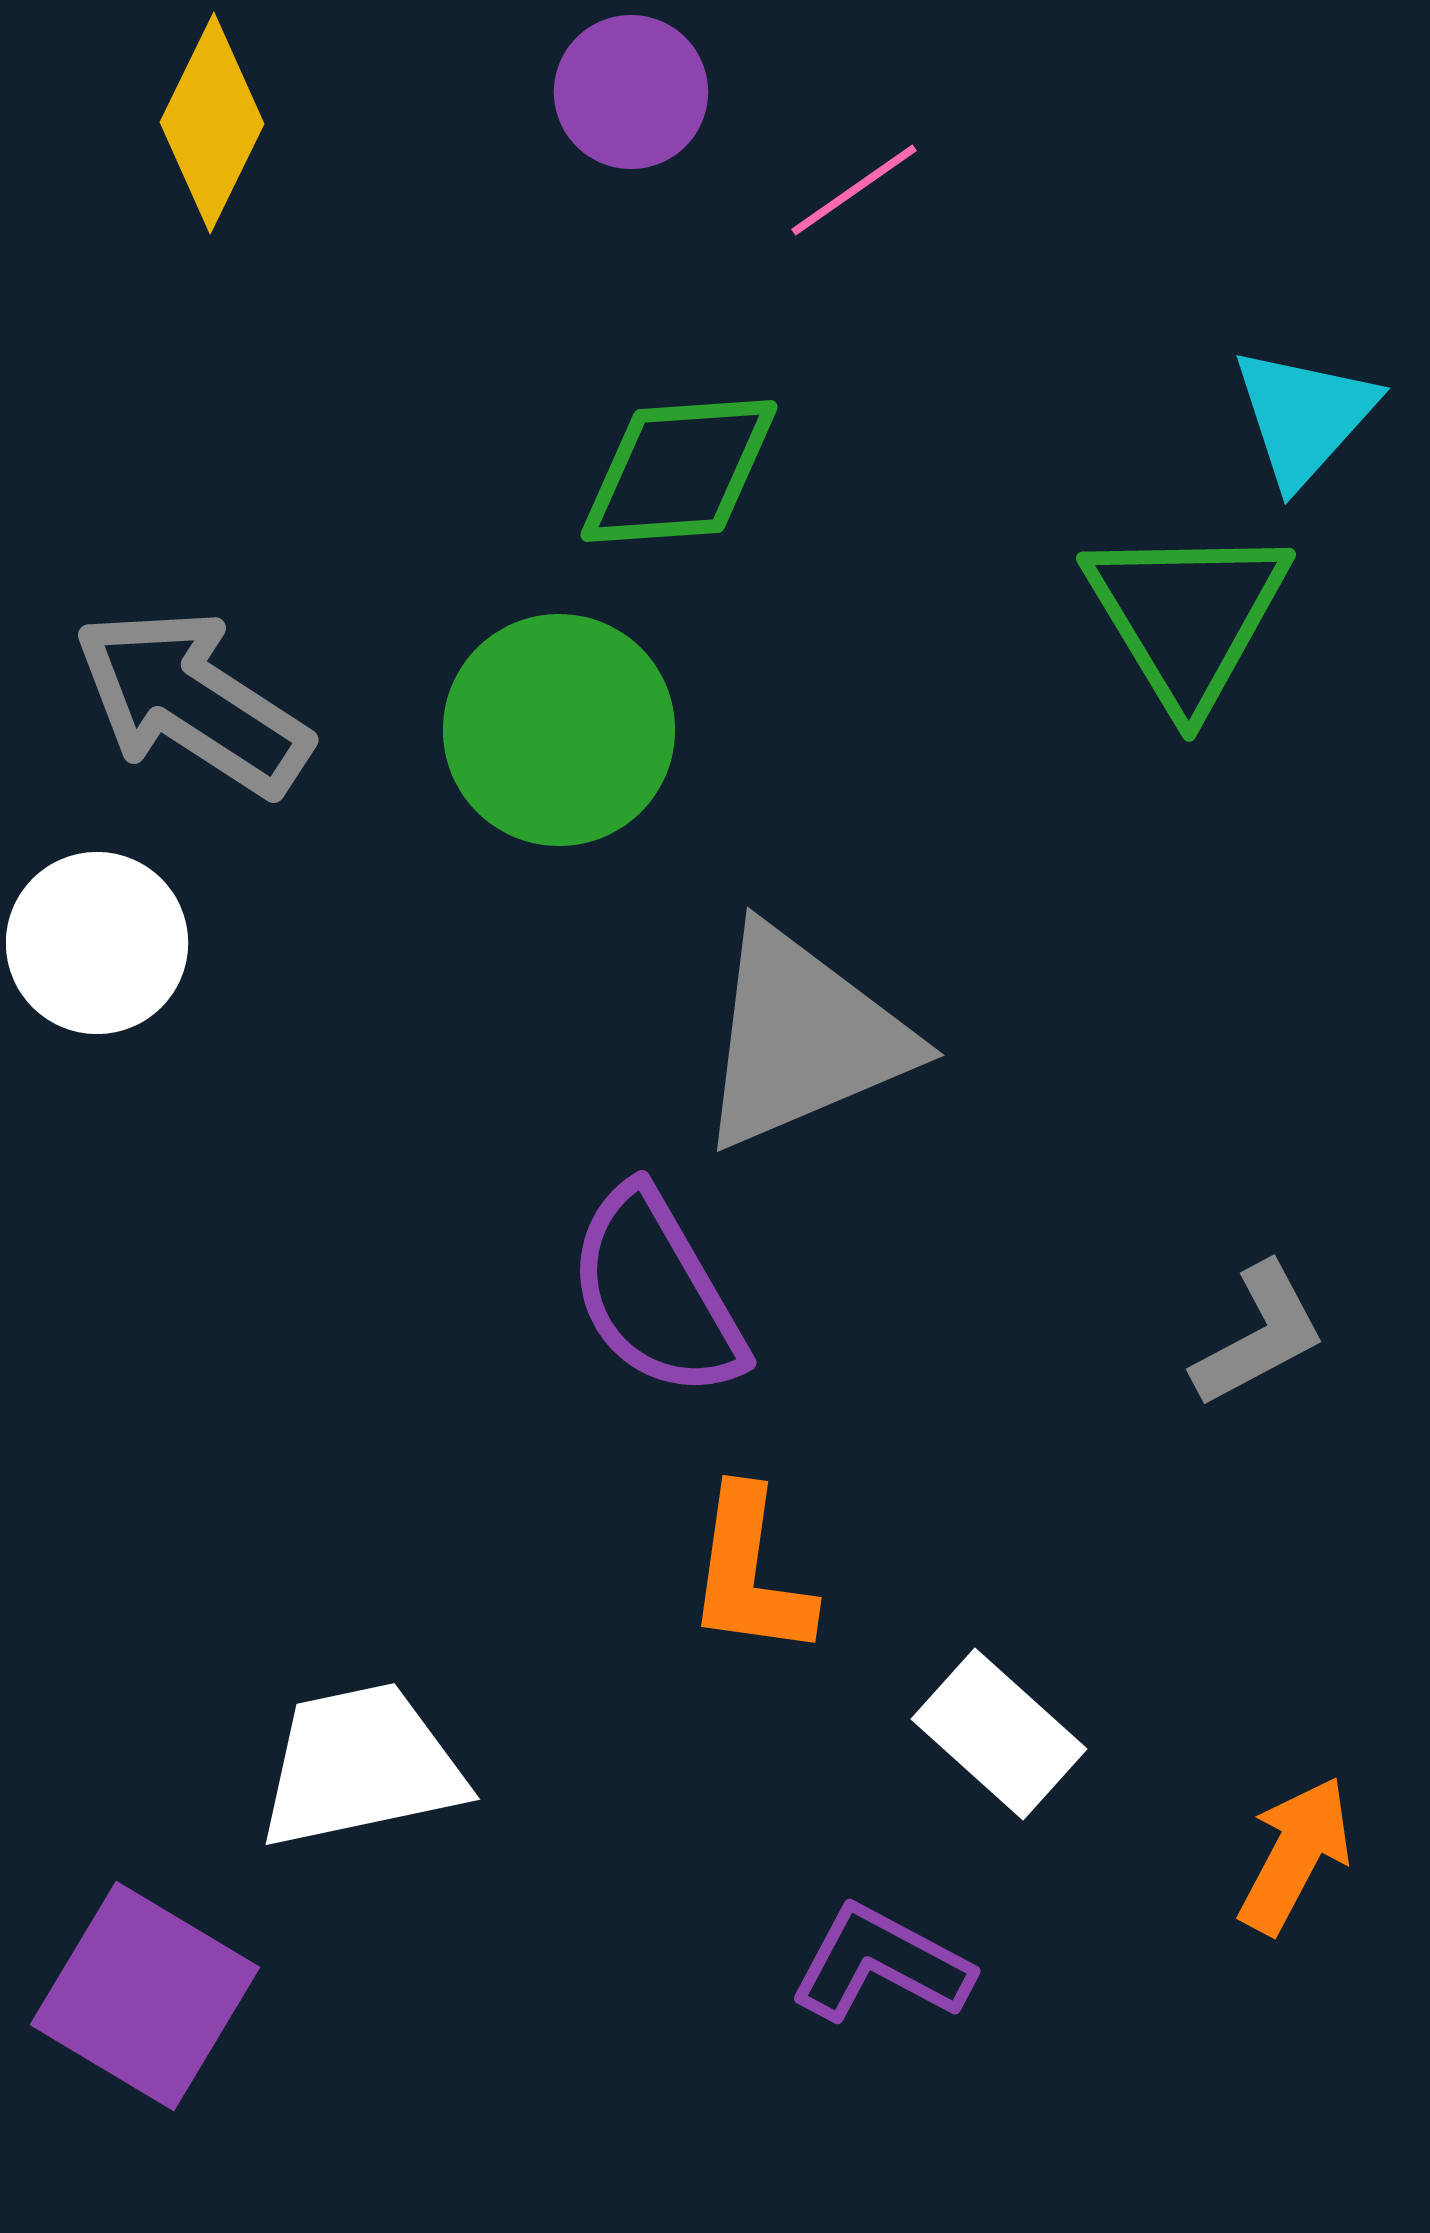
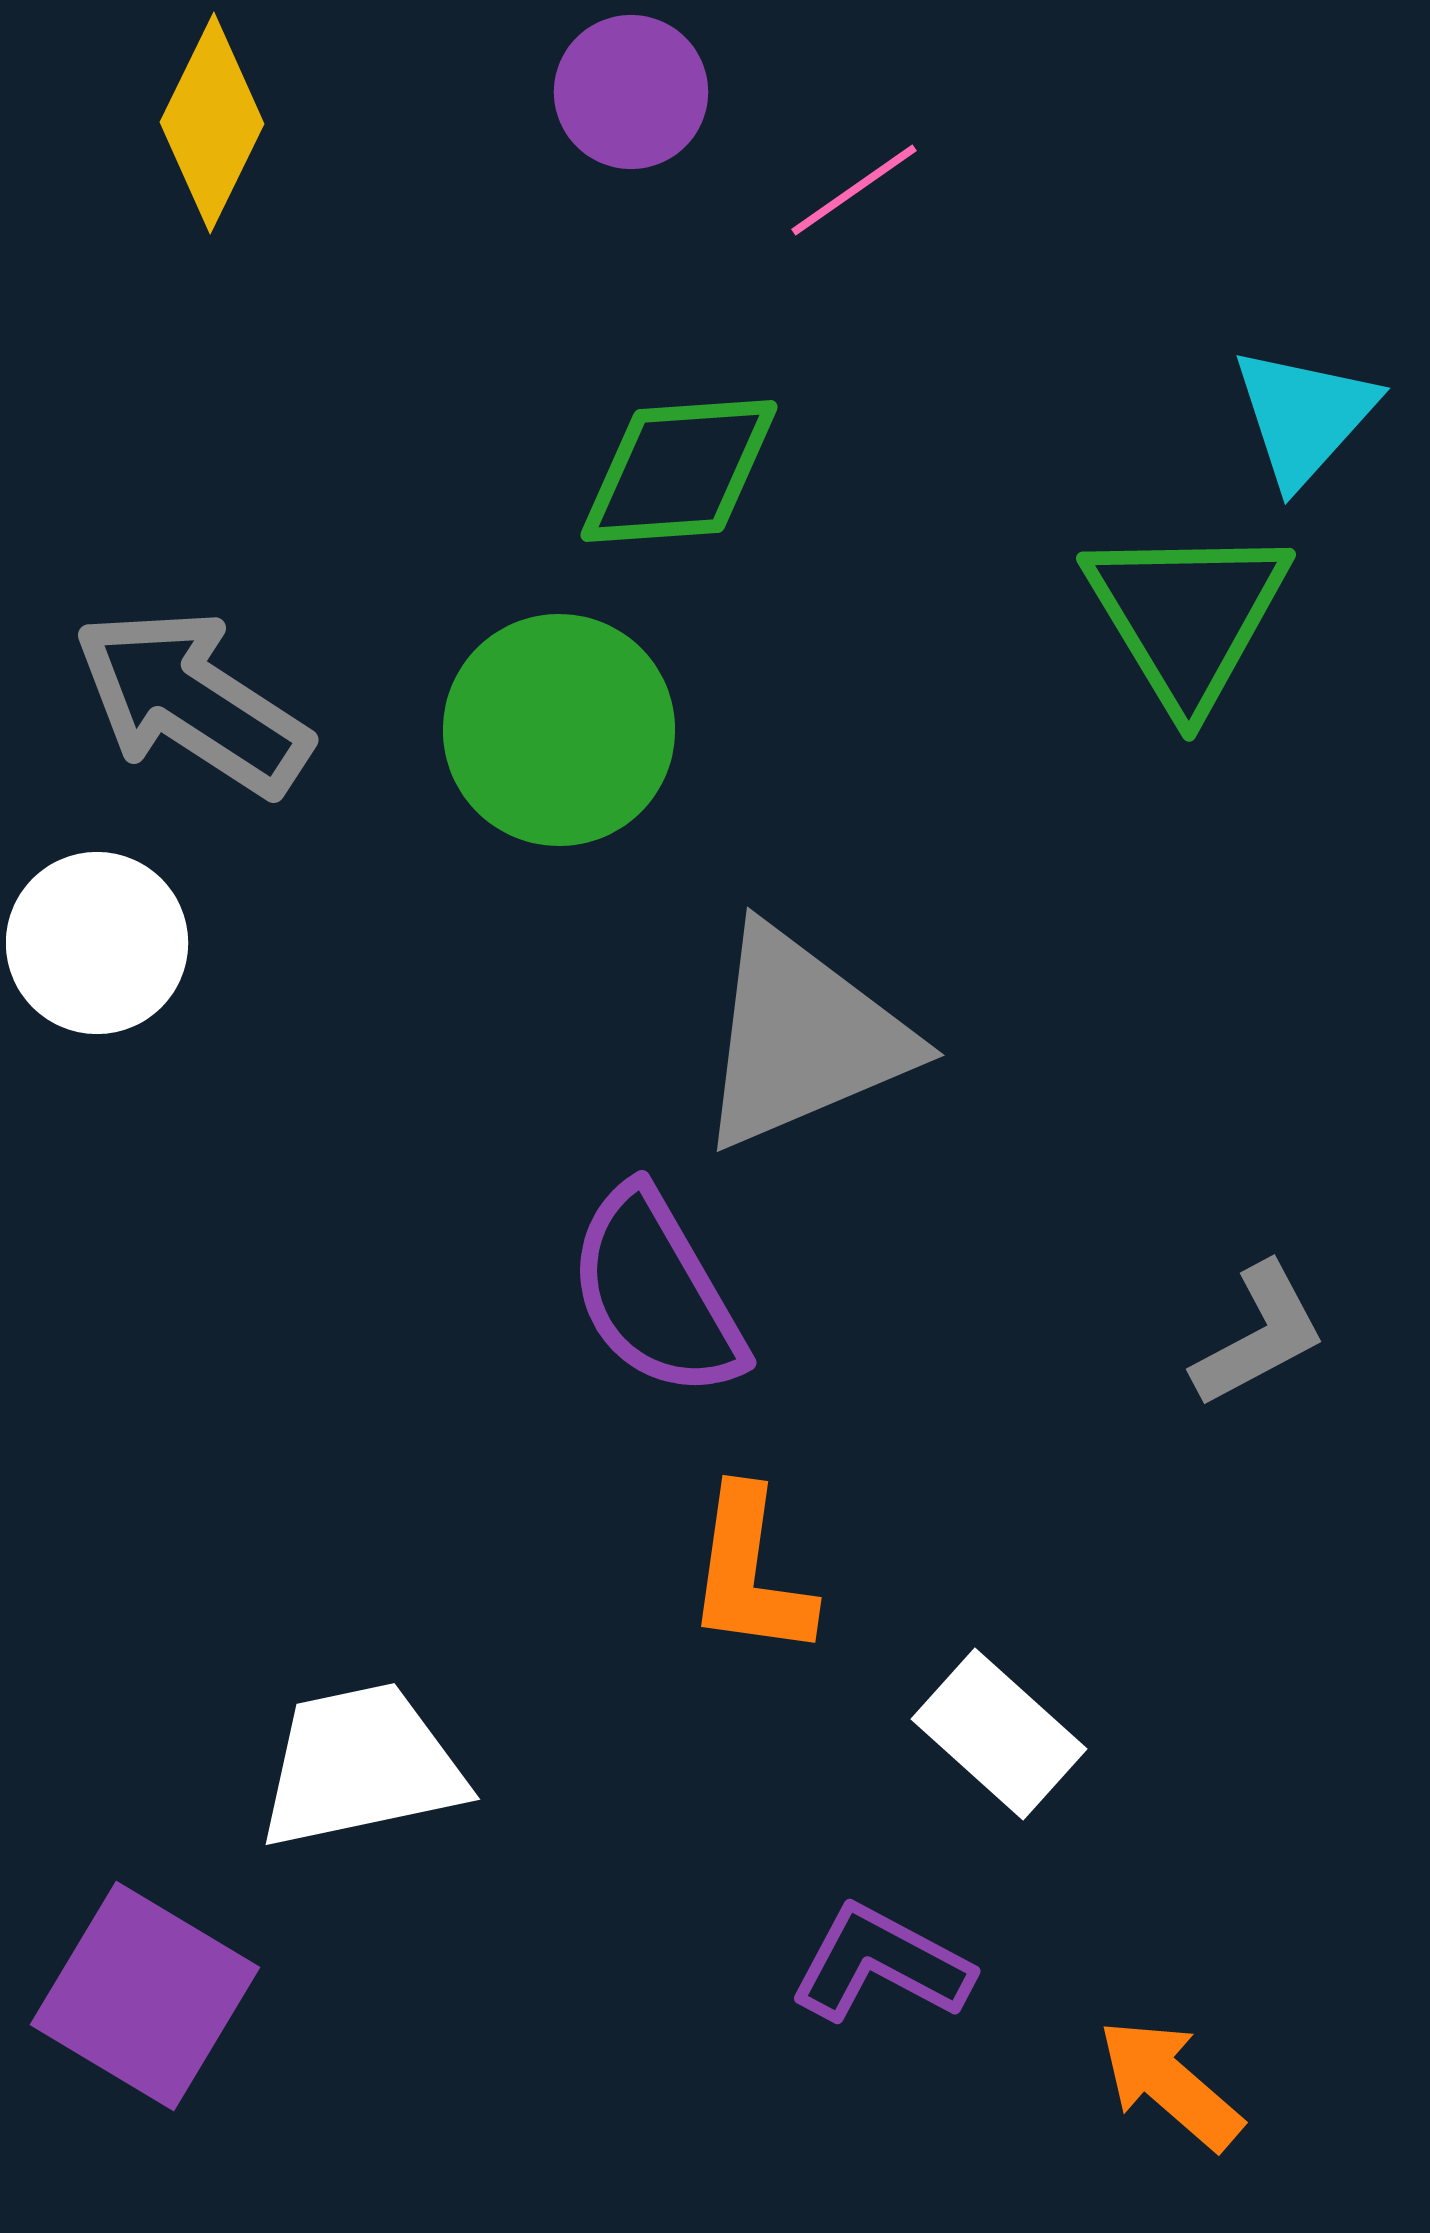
orange arrow: moved 125 px left, 229 px down; rotated 77 degrees counterclockwise
